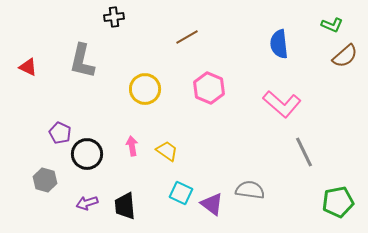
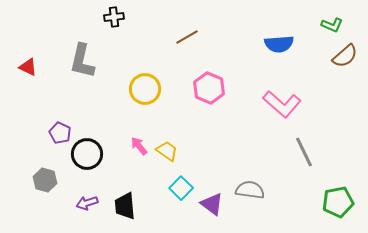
blue semicircle: rotated 88 degrees counterclockwise
pink arrow: moved 7 px right; rotated 30 degrees counterclockwise
cyan square: moved 5 px up; rotated 20 degrees clockwise
